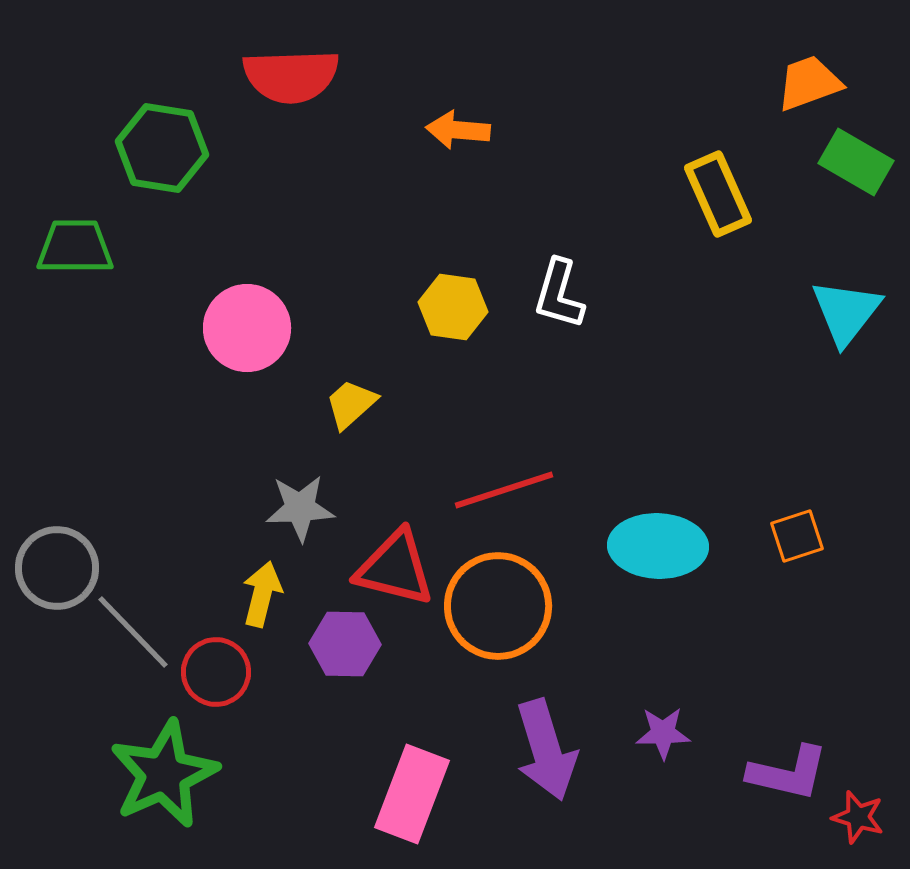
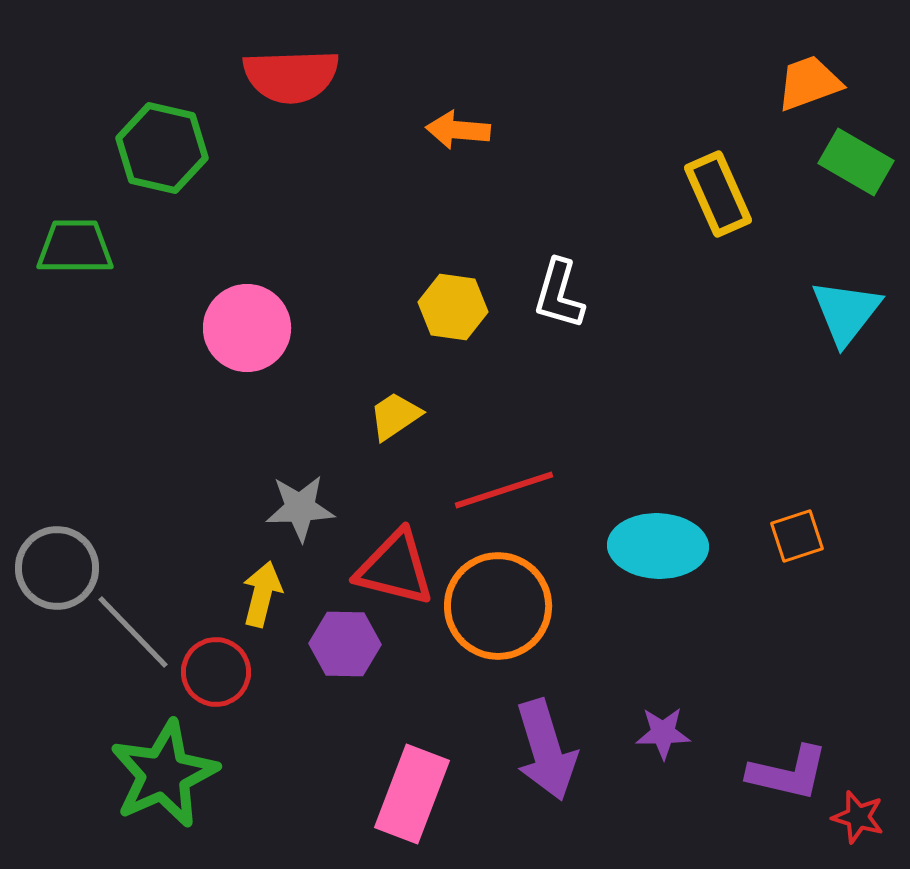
green hexagon: rotated 4 degrees clockwise
yellow trapezoid: moved 44 px right, 12 px down; rotated 8 degrees clockwise
